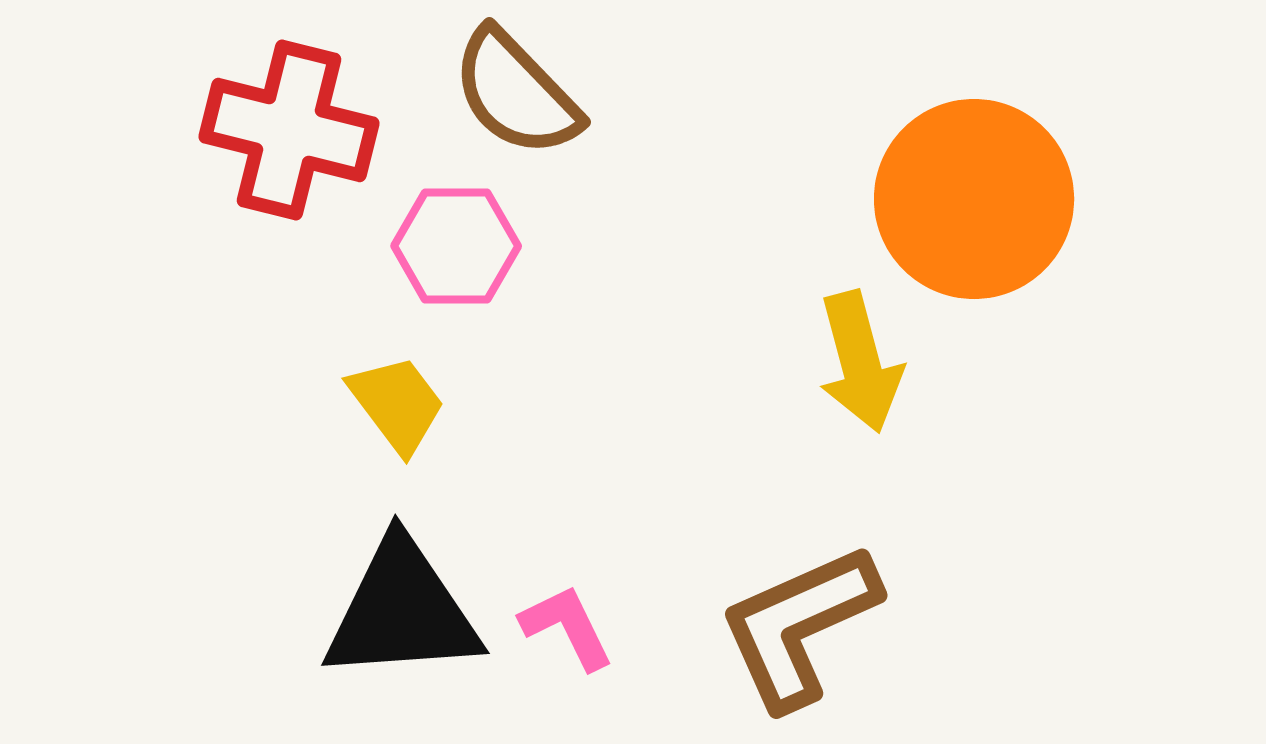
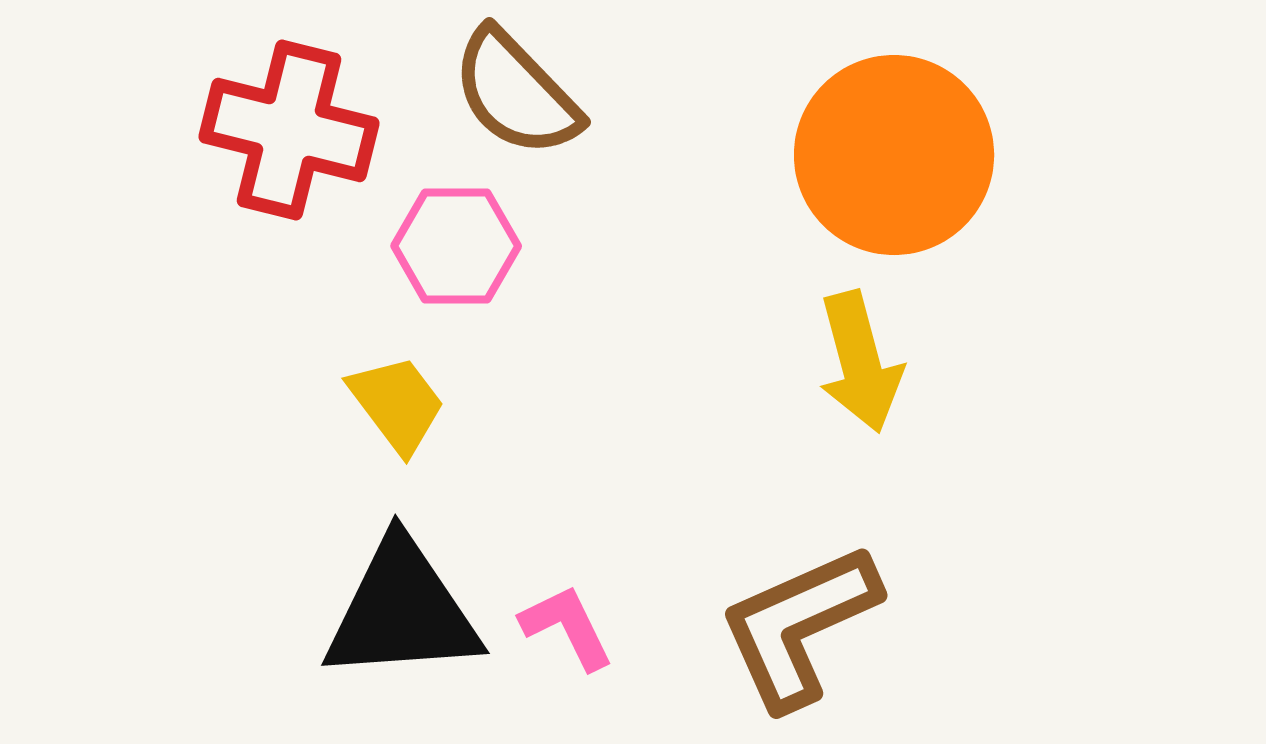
orange circle: moved 80 px left, 44 px up
